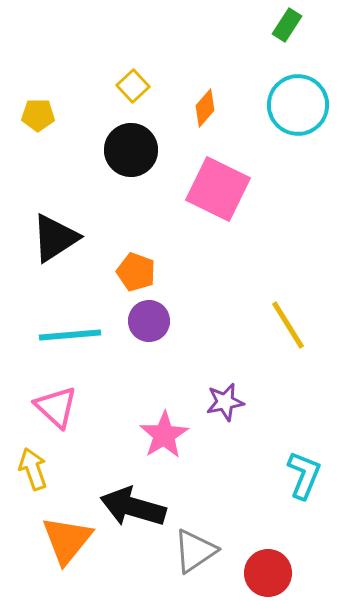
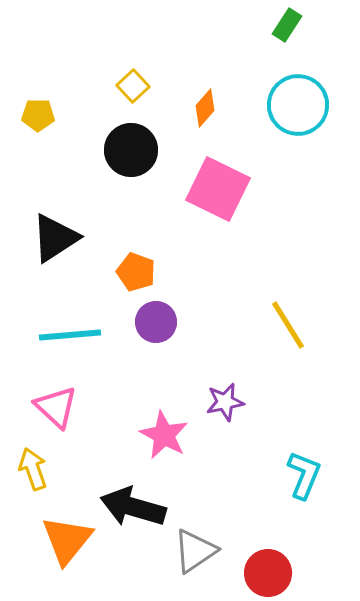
purple circle: moved 7 px right, 1 px down
pink star: rotated 12 degrees counterclockwise
